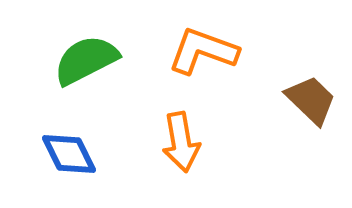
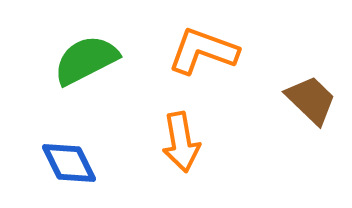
blue diamond: moved 9 px down
